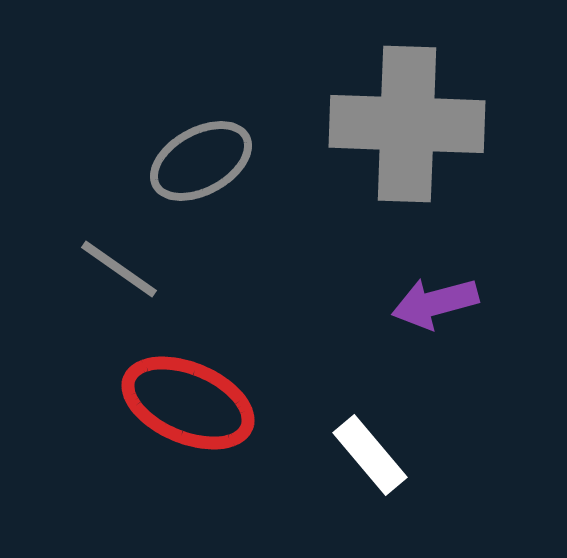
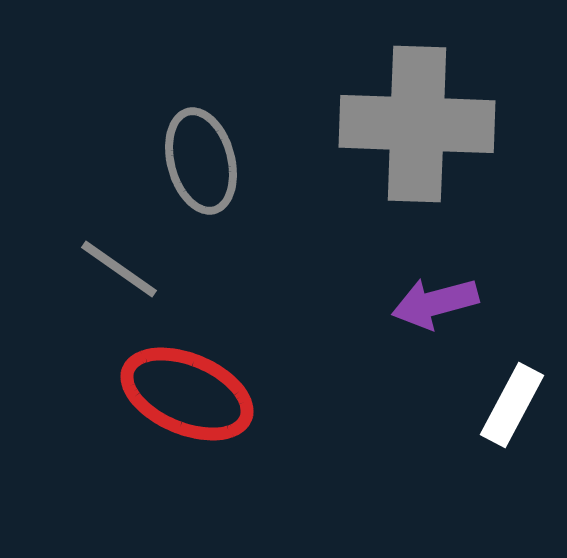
gray cross: moved 10 px right
gray ellipse: rotated 76 degrees counterclockwise
red ellipse: moved 1 px left, 9 px up
white rectangle: moved 142 px right, 50 px up; rotated 68 degrees clockwise
